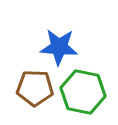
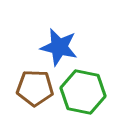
blue star: rotated 9 degrees clockwise
